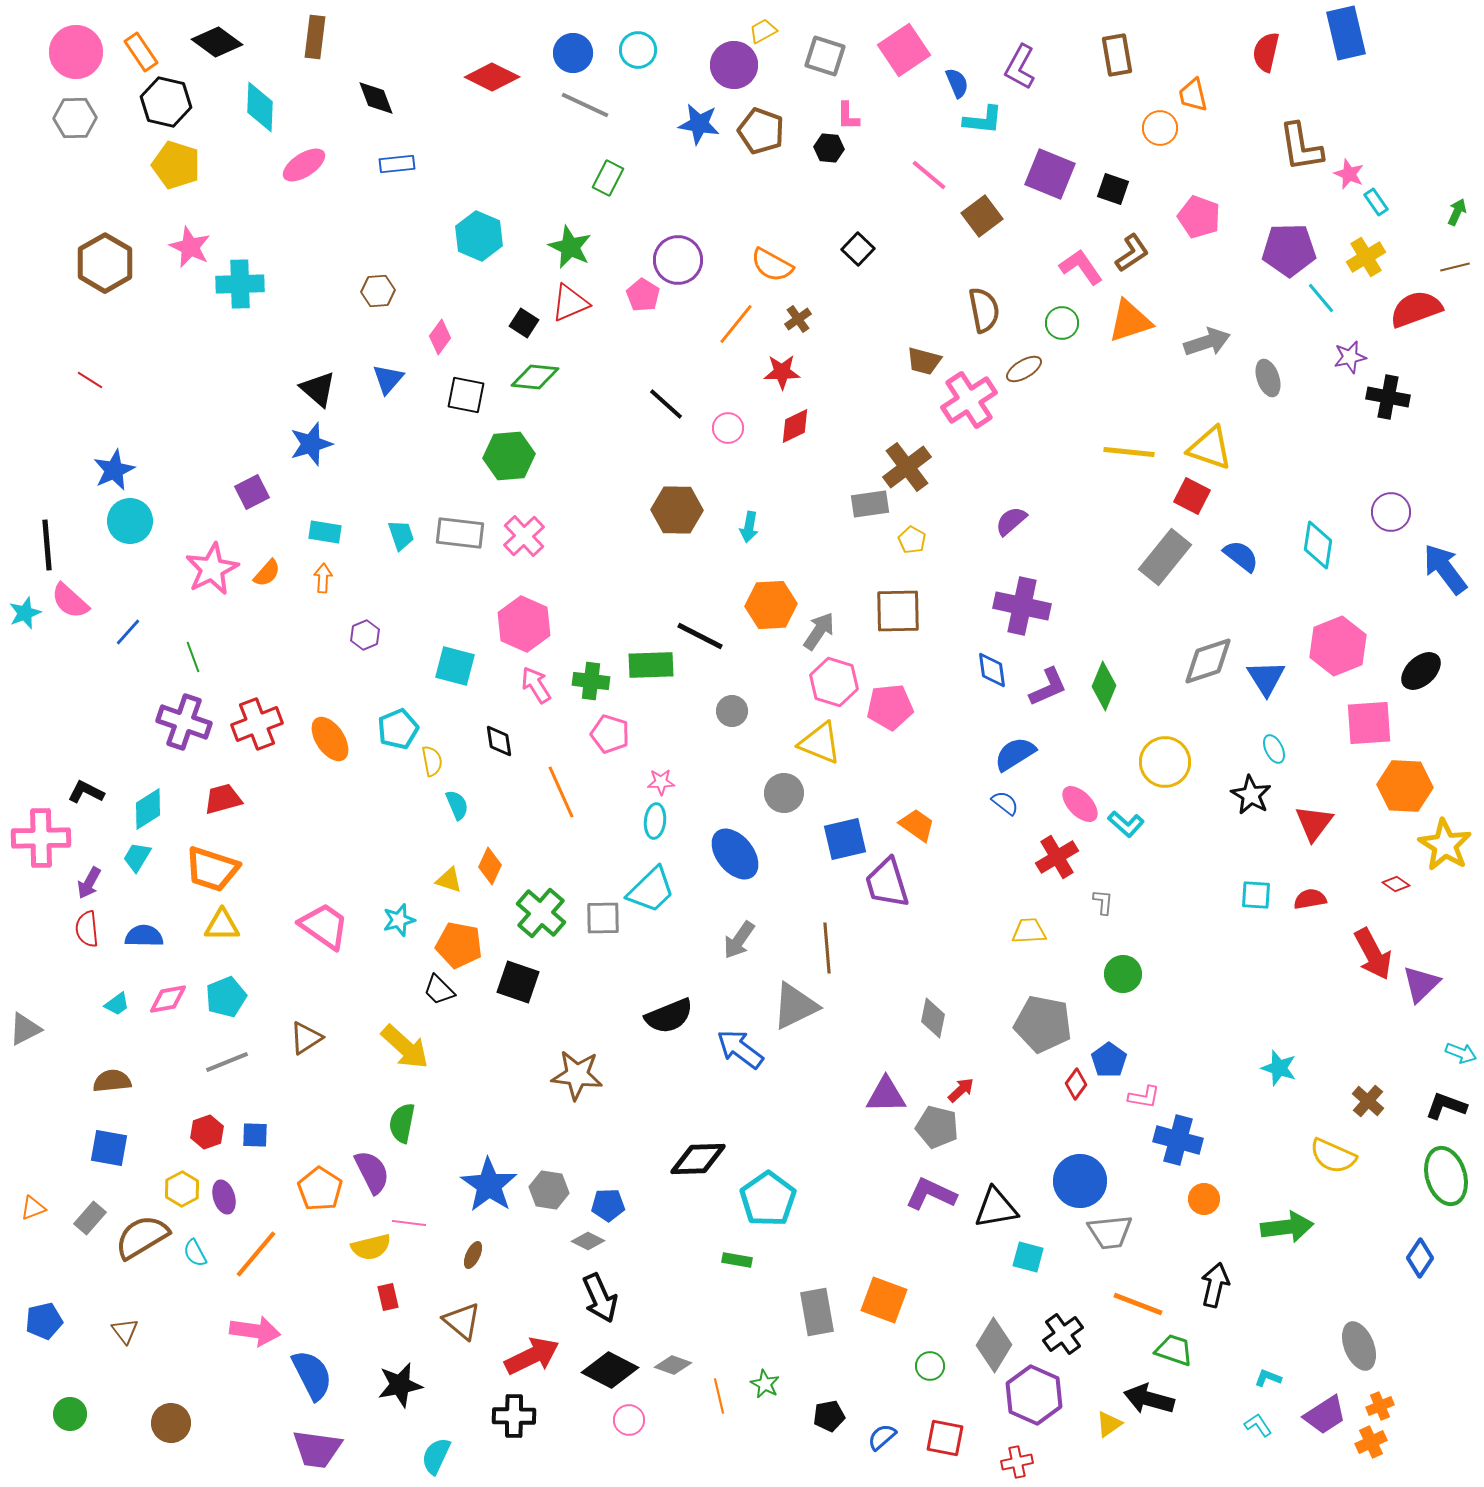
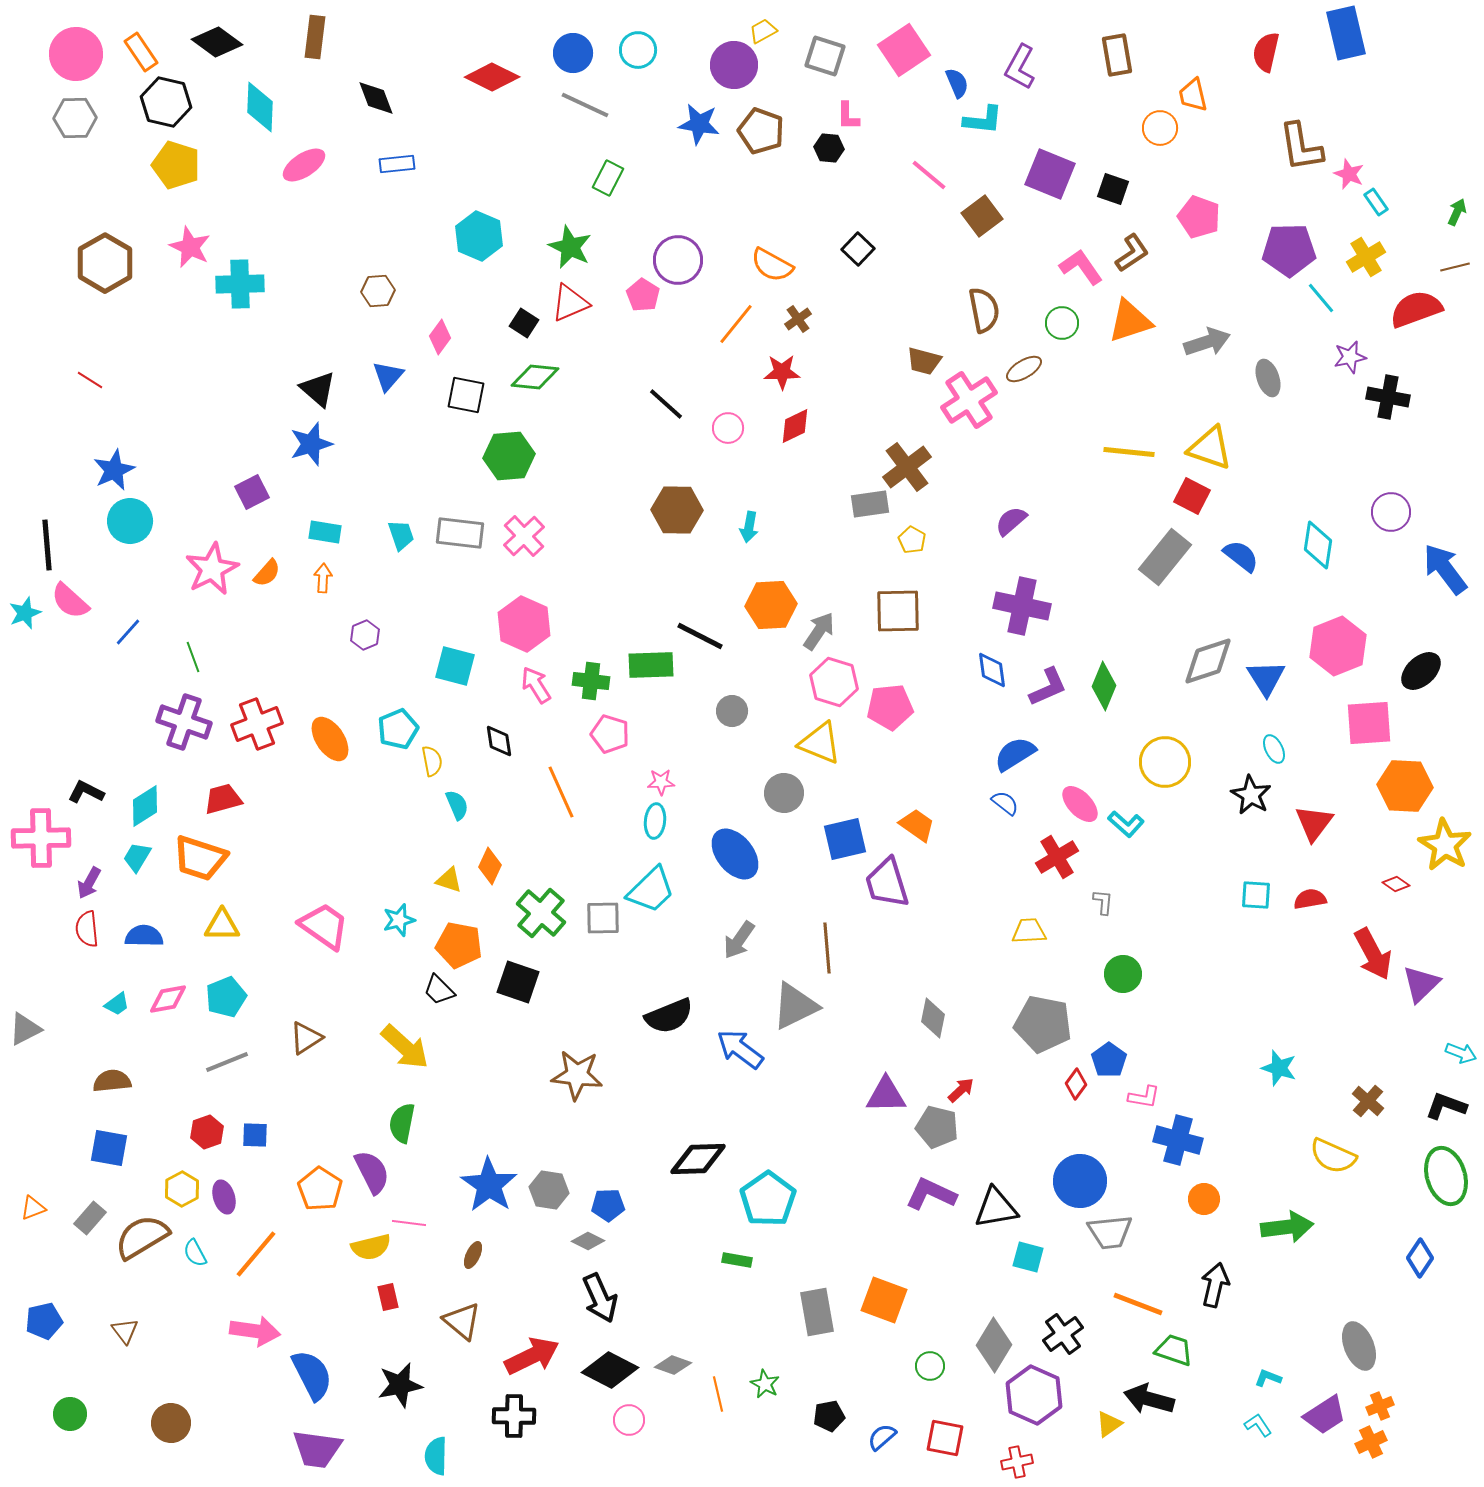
pink circle at (76, 52): moved 2 px down
blue triangle at (388, 379): moved 3 px up
cyan diamond at (148, 809): moved 3 px left, 3 px up
orange trapezoid at (212, 869): moved 12 px left, 11 px up
orange line at (719, 1396): moved 1 px left, 2 px up
cyan semicircle at (436, 1456): rotated 24 degrees counterclockwise
